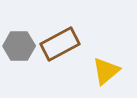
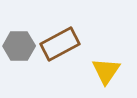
yellow triangle: rotated 16 degrees counterclockwise
